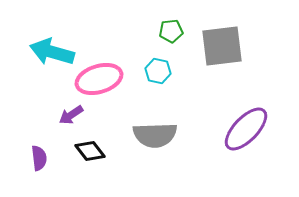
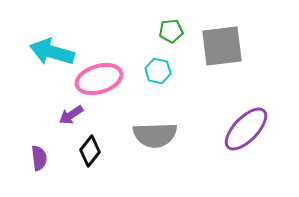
black diamond: rotated 76 degrees clockwise
